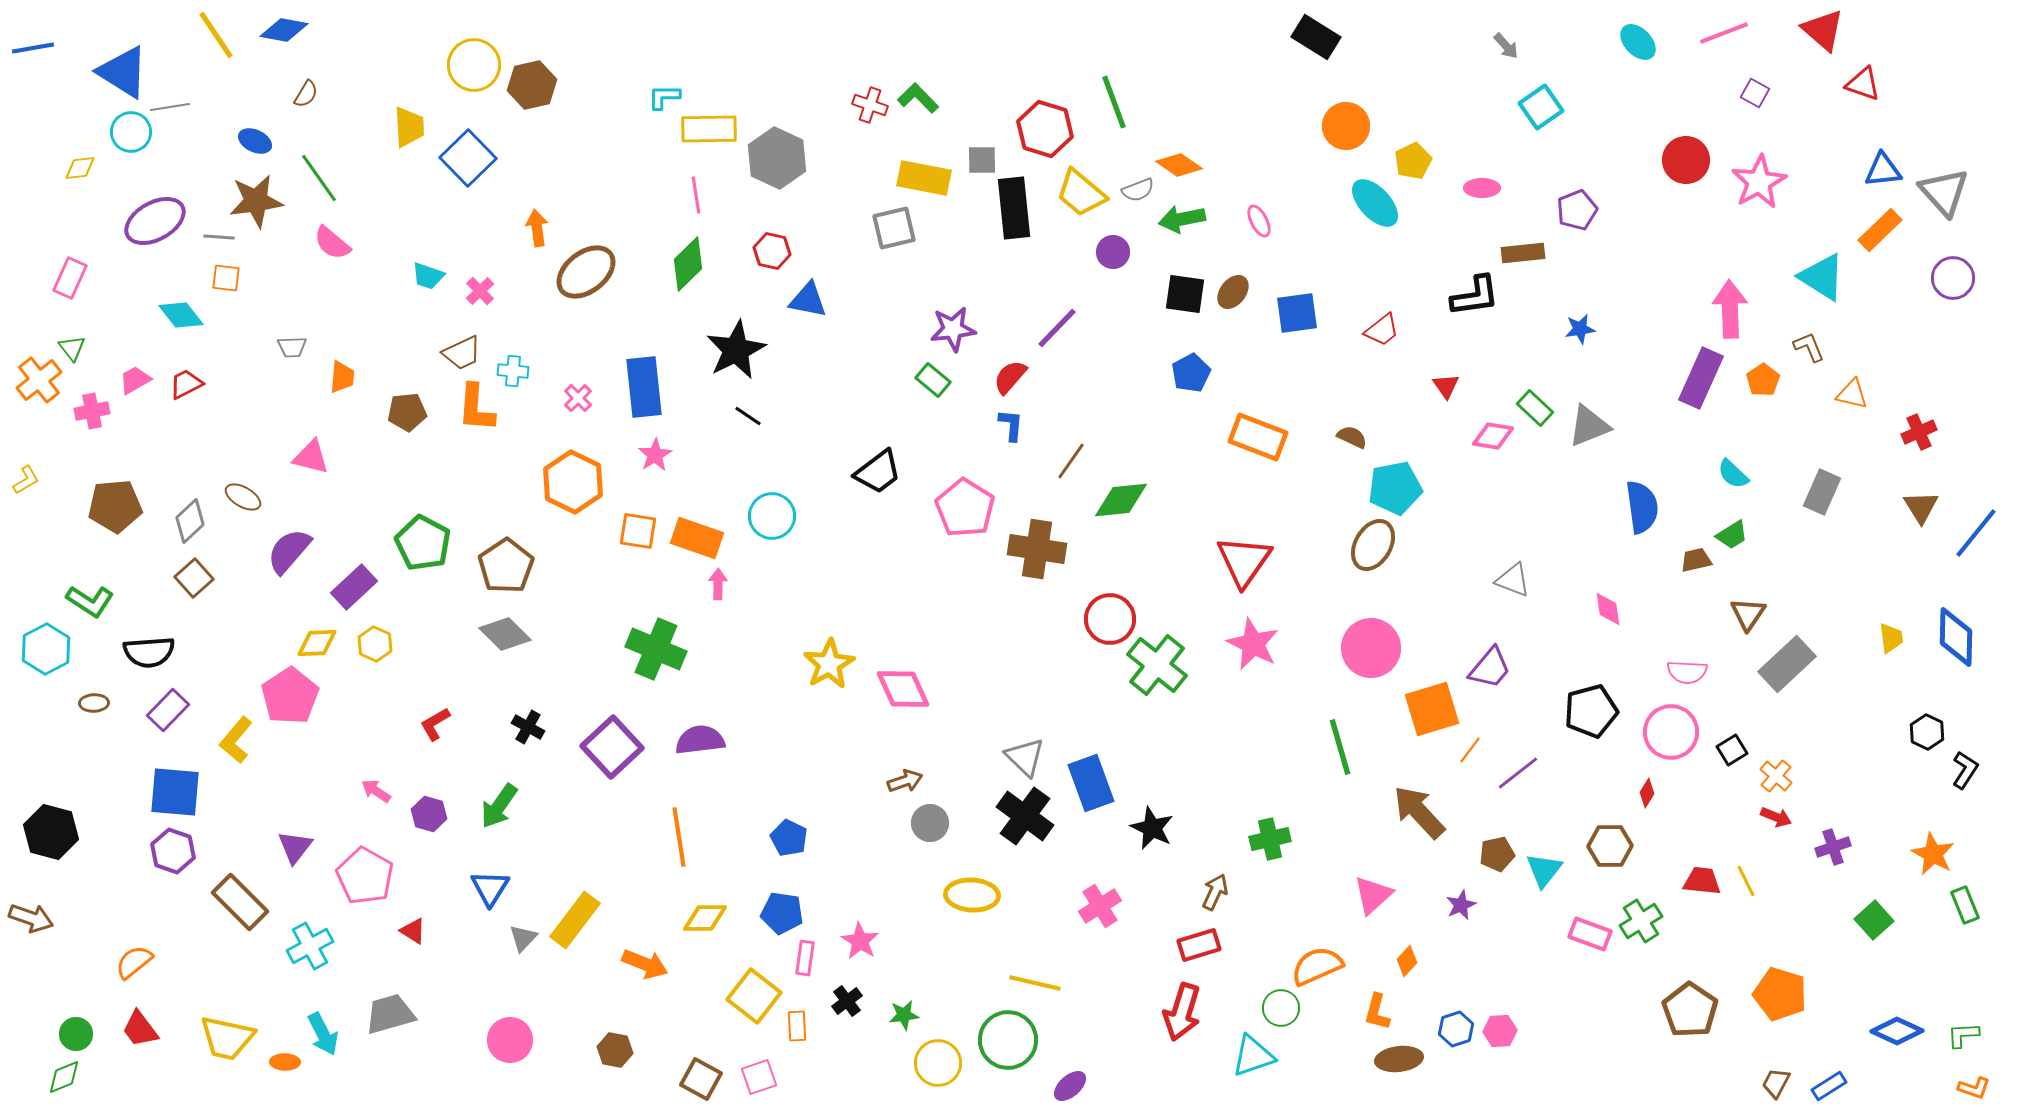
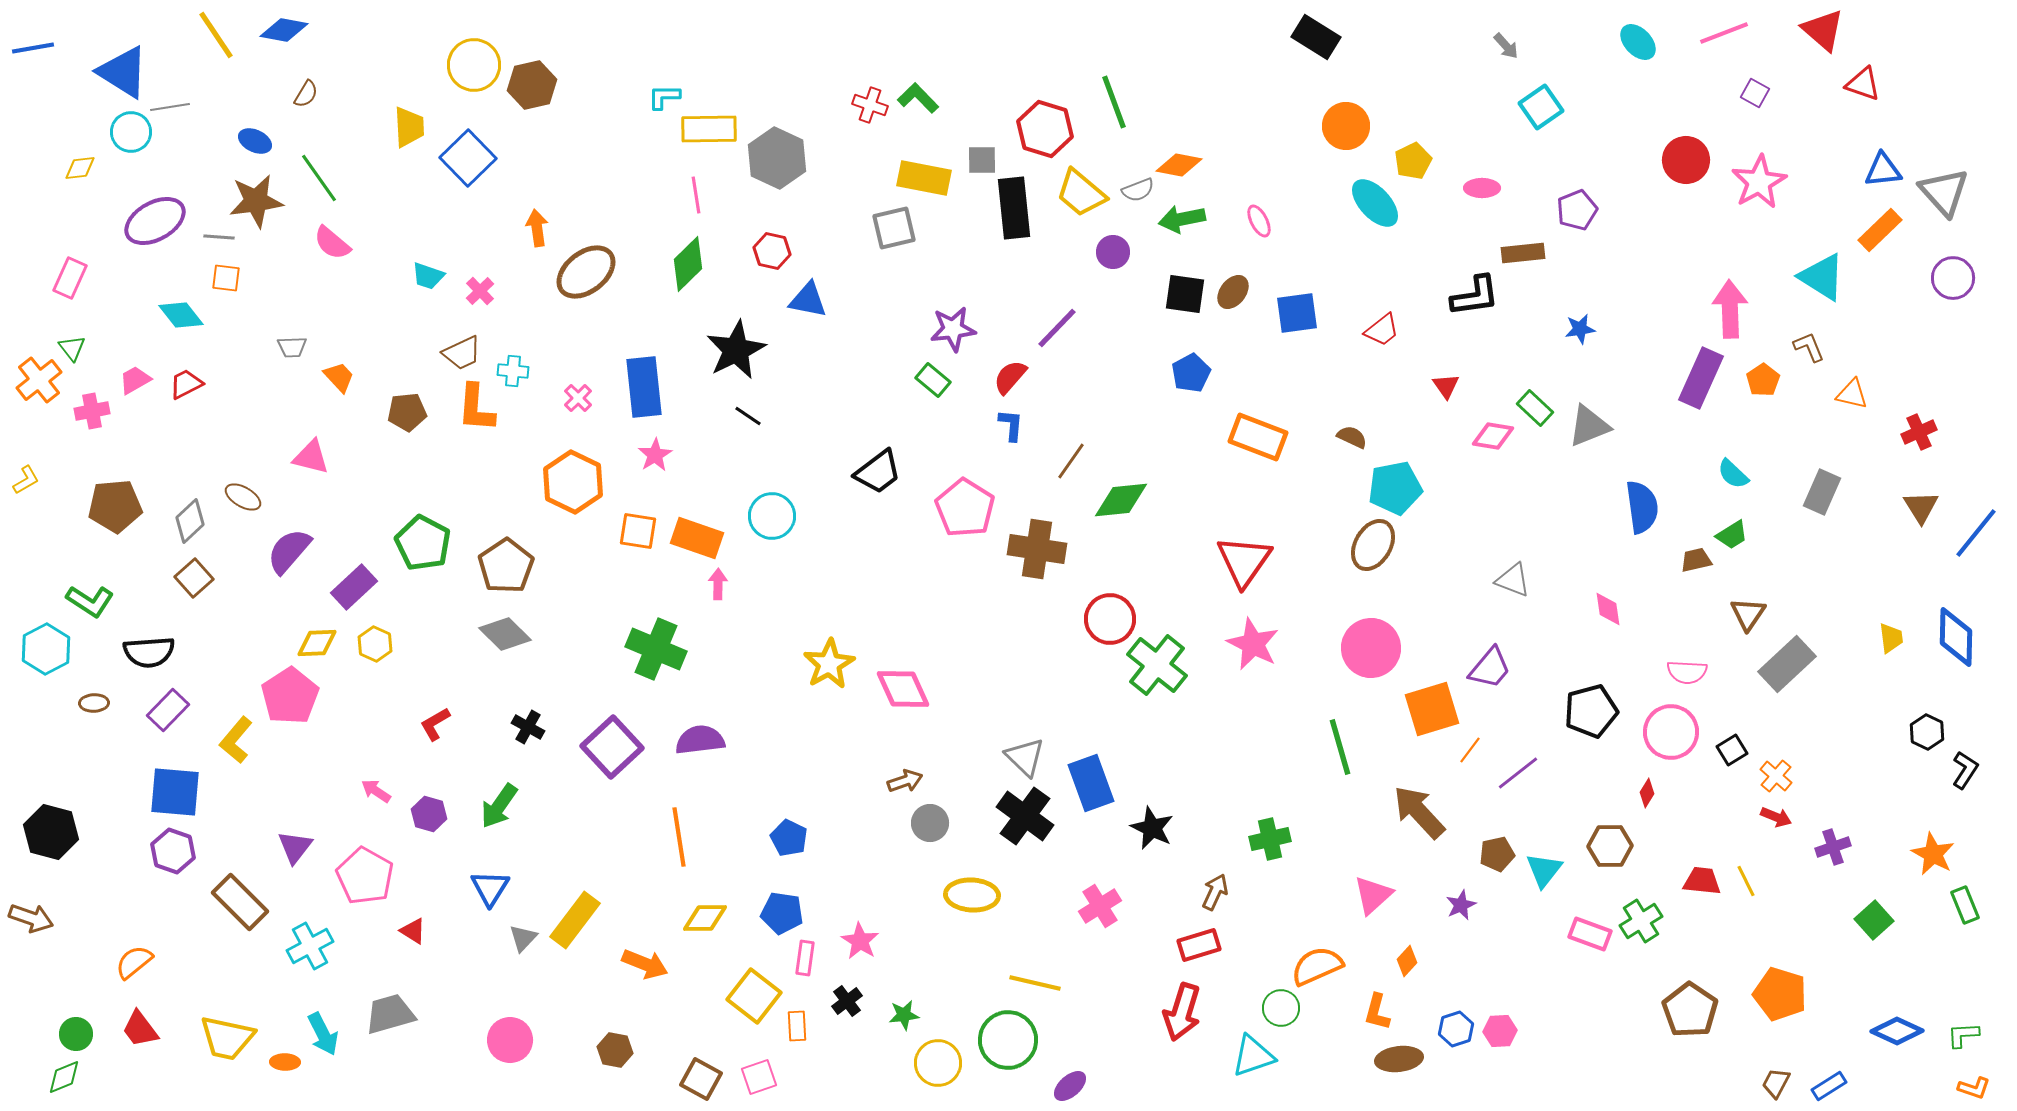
orange diamond at (1179, 165): rotated 24 degrees counterclockwise
orange trapezoid at (342, 377): moved 3 px left; rotated 48 degrees counterclockwise
